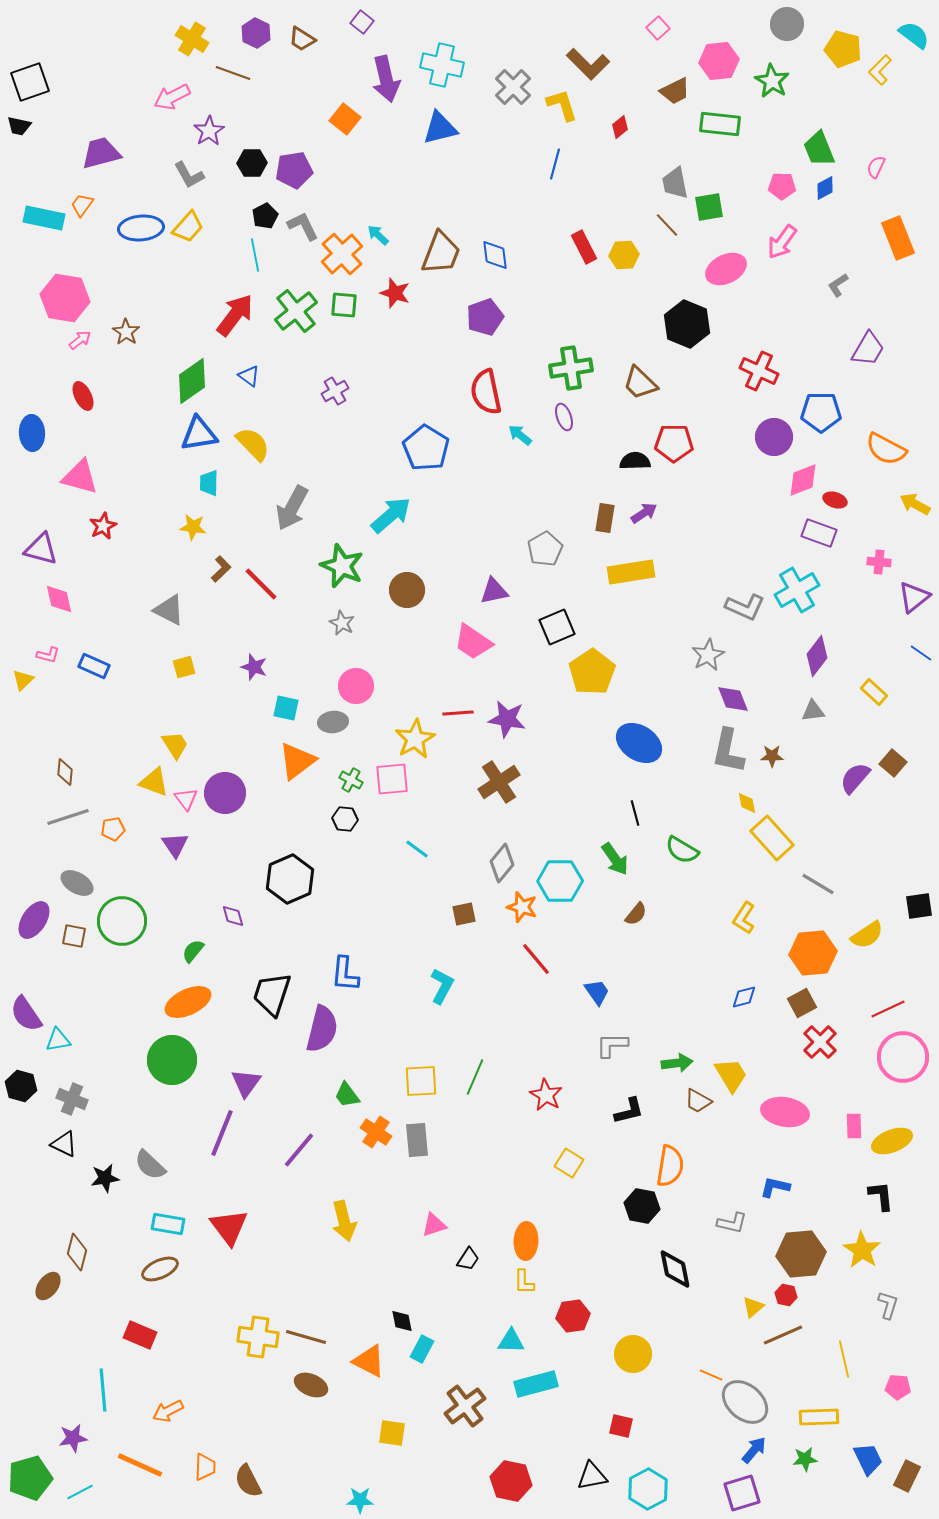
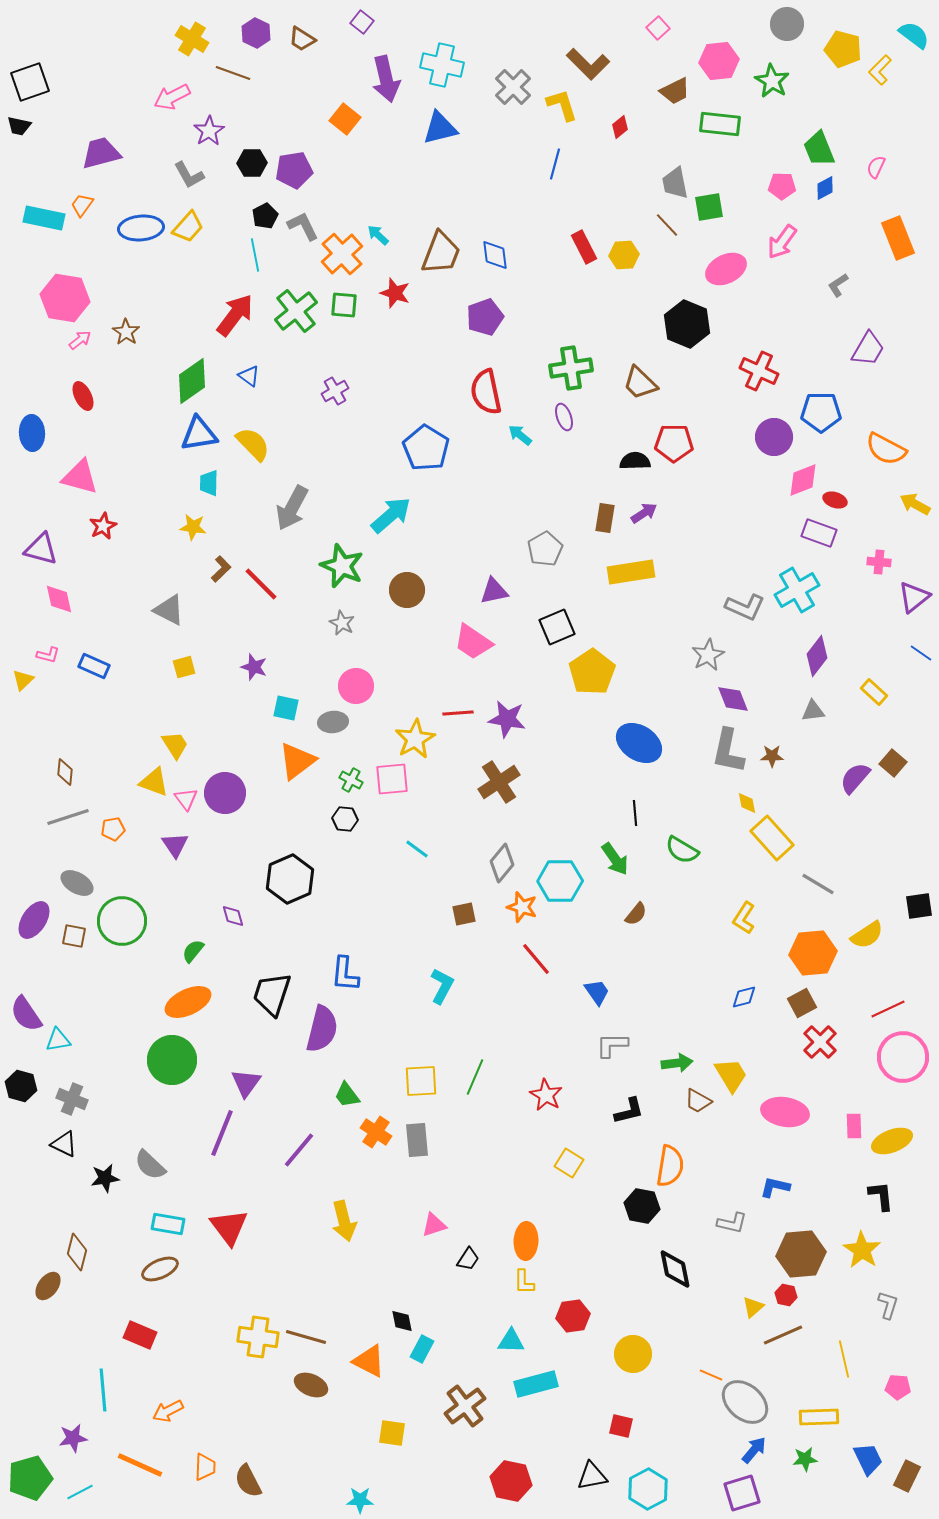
black line at (635, 813): rotated 10 degrees clockwise
